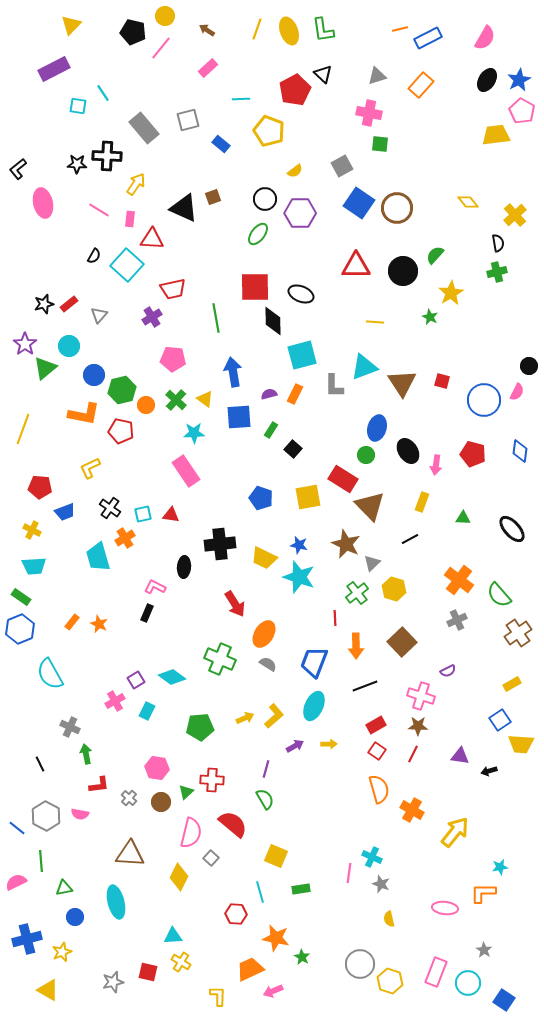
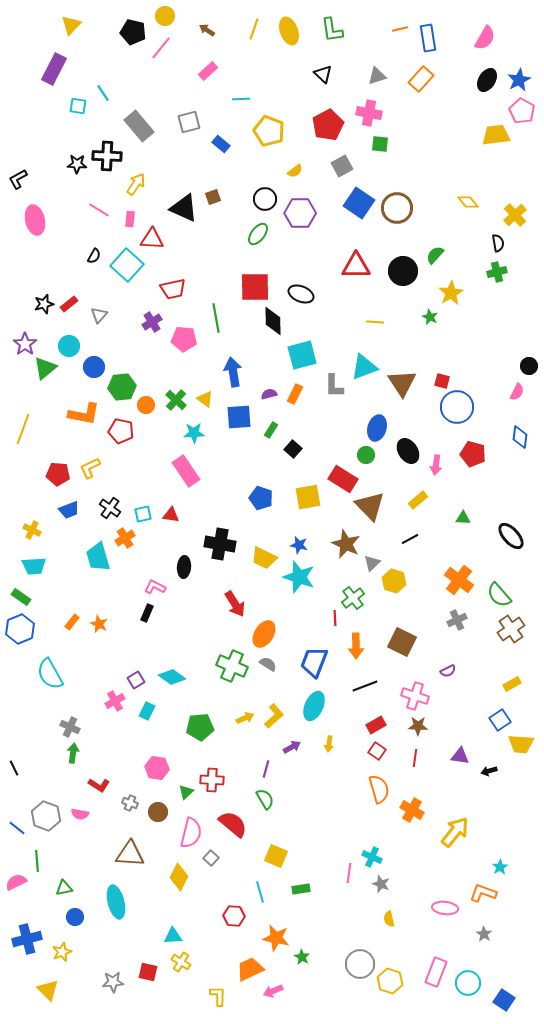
yellow line at (257, 29): moved 3 px left
green L-shape at (323, 30): moved 9 px right
blue rectangle at (428, 38): rotated 72 degrees counterclockwise
pink rectangle at (208, 68): moved 3 px down
purple rectangle at (54, 69): rotated 36 degrees counterclockwise
orange rectangle at (421, 85): moved 6 px up
red pentagon at (295, 90): moved 33 px right, 35 px down
gray square at (188, 120): moved 1 px right, 2 px down
gray rectangle at (144, 128): moved 5 px left, 2 px up
black L-shape at (18, 169): moved 10 px down; rotated 10 degrees clockwise
pink ellipse at (43, 203): moved 8 px left, 17 px down
purple cross at (152, 317): moved 5 px down
pink pentagon at (173, 359): moved 11 px right, 20 px up
blue circle at (94, 375): moved 8 px up
green hexagon at (122, 390): moved 3 px up; rotated 8 degrees clockwise
blue circle at (484, 400): moved 27 px left, 7 px down
blue diamond at (520, 451): moved 14 px up
red pentagon at (40, 487): moved 18 px right, 13 px up
yellow rectangle at (422, 502): moved 4 px left, 2 px up; rotated 30 degrees clockwise
blue trapezoid at (65, 512): moved 4 px right, 2 px up
black ellipse at (512, 529): moved 1 px left, 7 px down
black cross at (220, 544): rotated 16 degrees clockwise
yellow hexagon at (394, 589): moved 8 px up
green cross at (357, 593): moved 4 px left, 5 px down
brown cross at (518, 633): moved 7 px left, 4 px up
brown square at (402, 642): rotated 20 degrees counterclockwise
green cross at (220, 659): moved 12 px right, 7 px down
pink cross at (421, 696): moved 6 px left
yellow arrow at (329, 744): rotated 98 degrees clockwise
purple arrow at (295, 746): moved 3 px left, 1 px down
green arrow at (86, 754): moved 13 px left, 1 px up; rotated 18 degrees clockwise
red line at (413, 754): moved 2 px right, 4 px down; rotated 18 degrees counterclockwise
black line at (40, 764): moved 26 px left, 4 px down
red L-shape at (99, 785): rotated 40 degrees clockwise
gray cross at (129, 798): moved 1 px right, 5 px down; rotated 21 degrees counterclockwise
brown circle at (161, 802): moved 3 px left, 10 px down
gray hexagon at (46, 816): rotated 8 degrees counterclockwise
green line at (41, 861): moved 4 px left
cyan star at (500, 867): rotated 21 degrees counterclockwise
orange L-shape at (483, 893): rotated 20 degrees clockwise
red hexagon at (236, 914): moved 2 px left, 2 px down
gray star at (484, 950): moved 16 px up
gray star at (113, 982): rotated 10 degrees clockwise
yellow triangle at (48, 990): rotated 15 degrees clockwise
